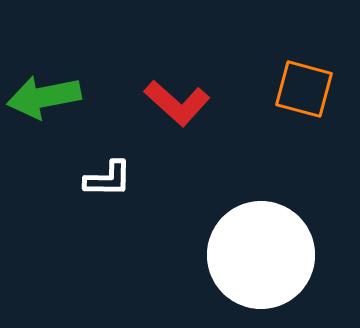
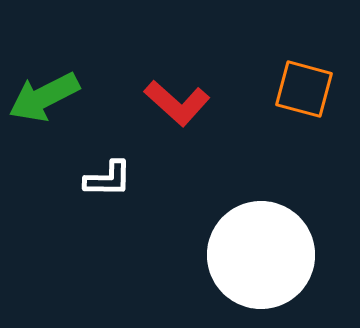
green arrow: rotated 16 degrees counterclockwise
